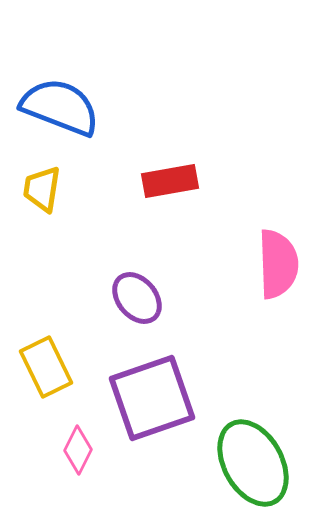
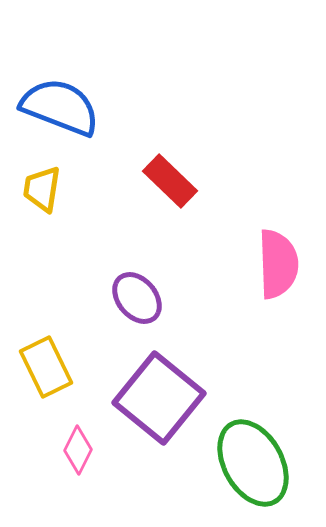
red rectangle: rotated 54 degrees clockwise
purple square: moved 7 px right; rotated 32 degrees counterclockwise
